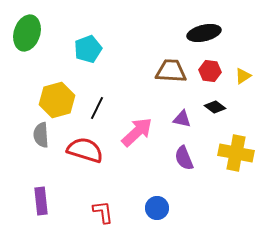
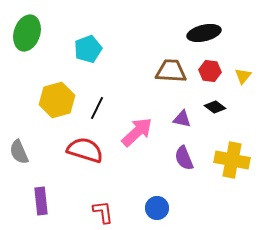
yellow triangle: rotated 18 degrees counterclockwise
gray semicircle: moved 22 px left, 17 px down; rotated 20 degrees counterclockwise
yellow cross: moved 4 px left, 7 px down
